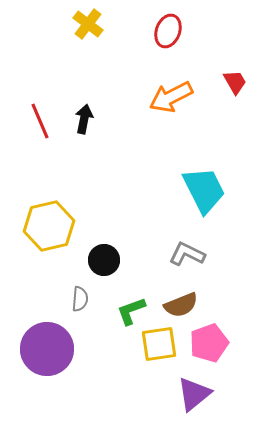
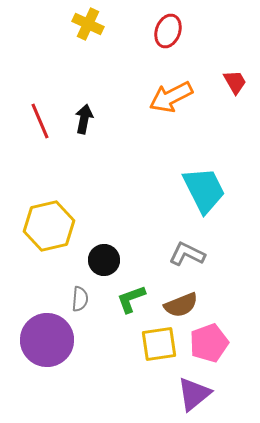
yellow cross: rotated 12 degrees counterclockwise
green L-shape: moved 12 px up
purple circle: moved 9 px up
